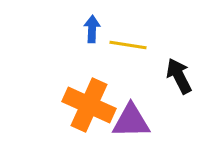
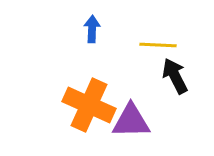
yellow line: moved 30 px right; rotated 6 degrees counterclockwise
black arrow: moved 4 px left
